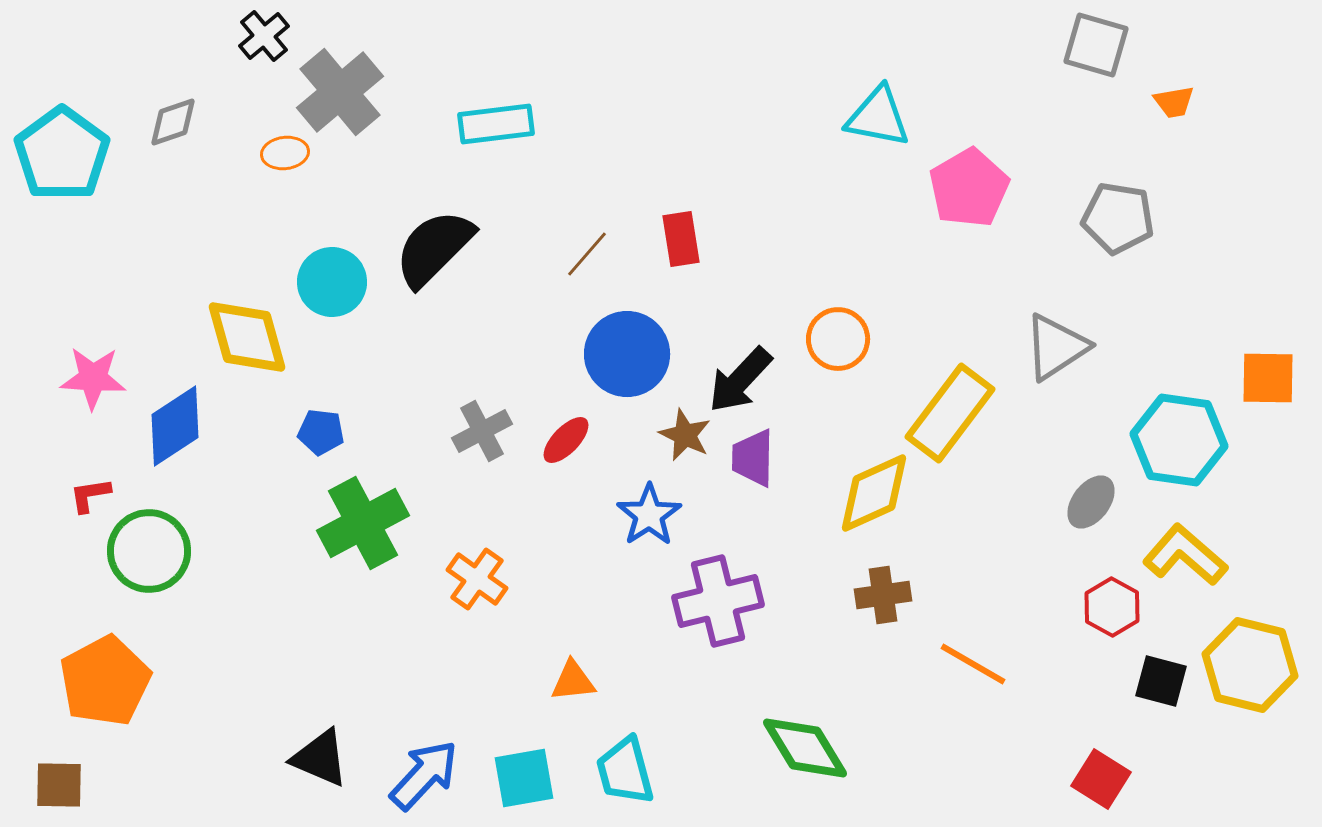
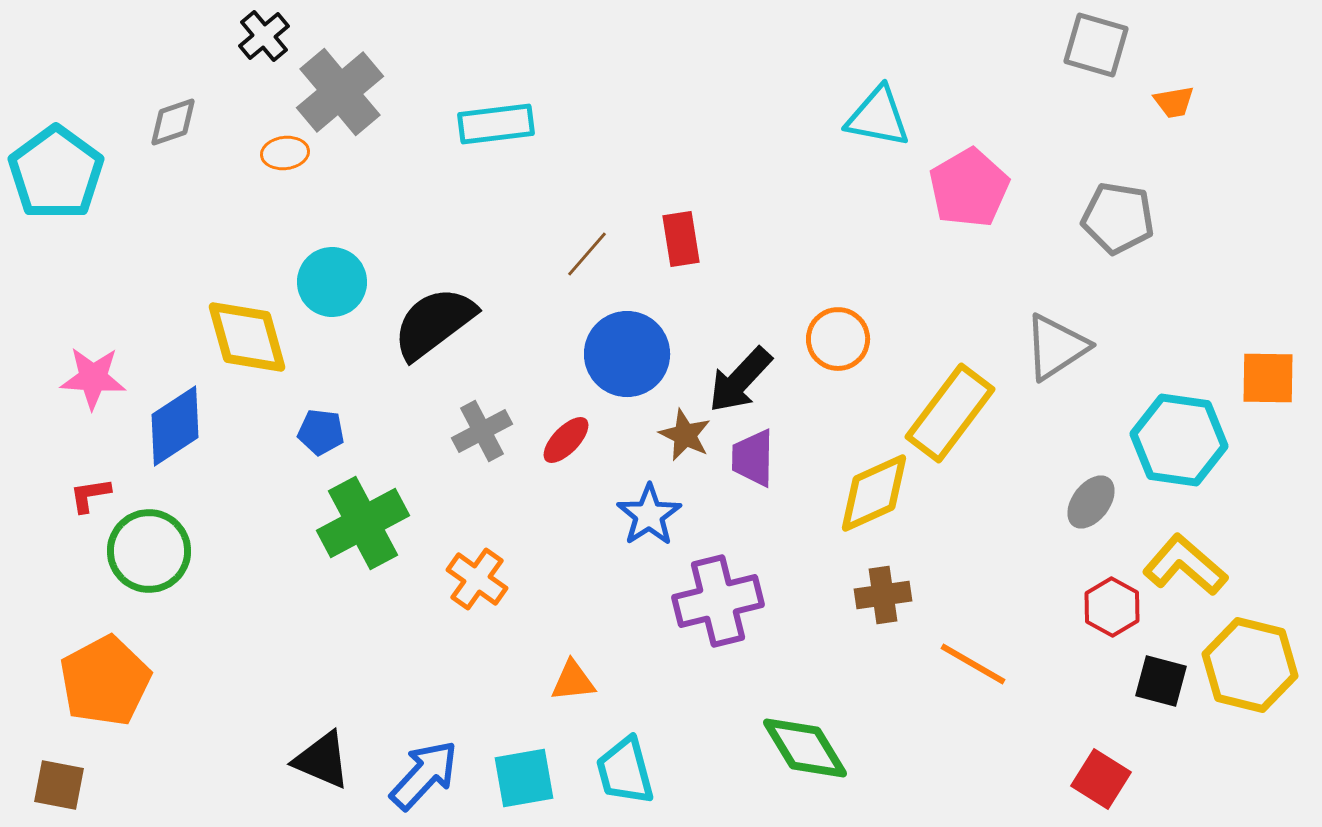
cyan pentagon at (62, 154): moved 6 px left, 19 px down
black semicircle at (434, 248): moved 75 px down; rotated 8 degrees clockwise
yellow L-shape at (1185, 555): moved 10 px down
black triangle at (320, 758): moved 2 px right, 2 px down
brown square at (59, 785): rotated 10 degrees clockwise
